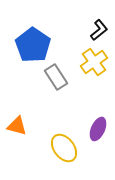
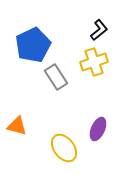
blue pentagon: rotated 12 degrees clockwise
yellow cross: rotated 16 degrees clockwise
